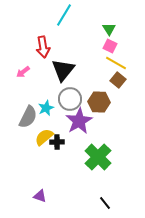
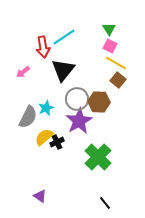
cyan line: moved 22 px down; rotated 25 degrees clockwise
gray circle: moved 7 px right
black cross: rotated 24 degrees counterclockwise
purple triangle: rotated 16 degrees clockwise
